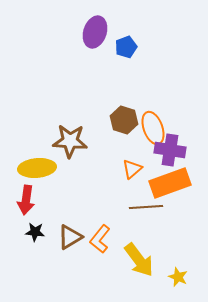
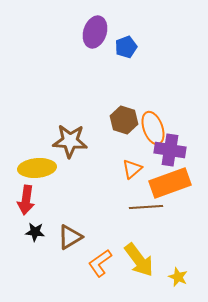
orange L-shape: moved 24 px down; rotated 16 degrees clockwise
